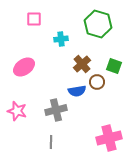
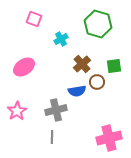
pink square: rotated 21 degrees clockwise
cyan cross: rotated 24 degrees counterclockwise
green square: rotated 28 degrees counterclockwise
pink star: rotated 24 degrees clockwise
gray line: moved 1 px right, 5 px up
